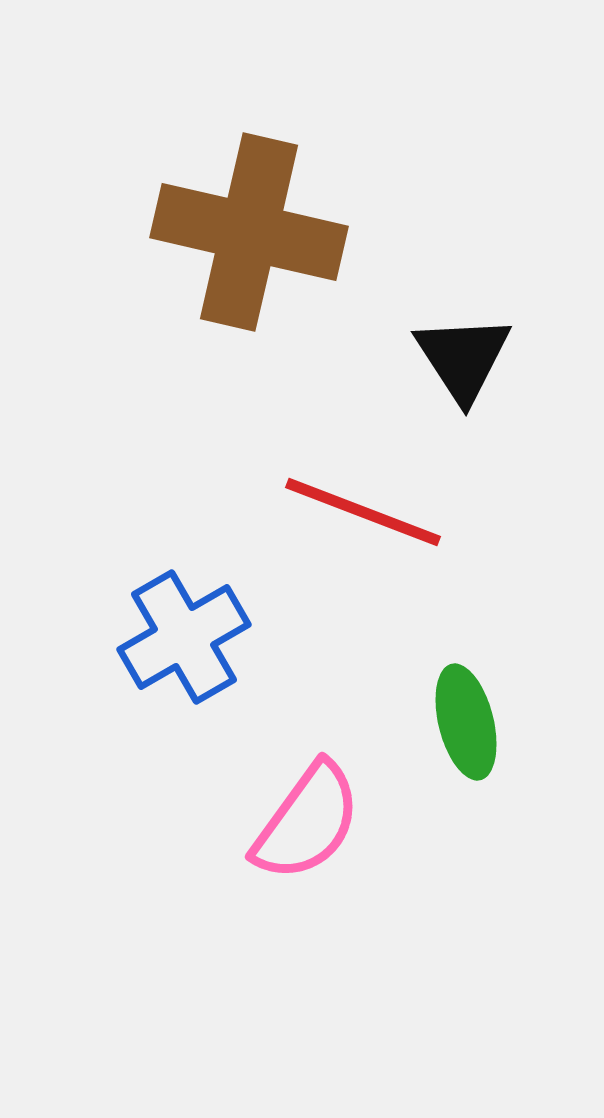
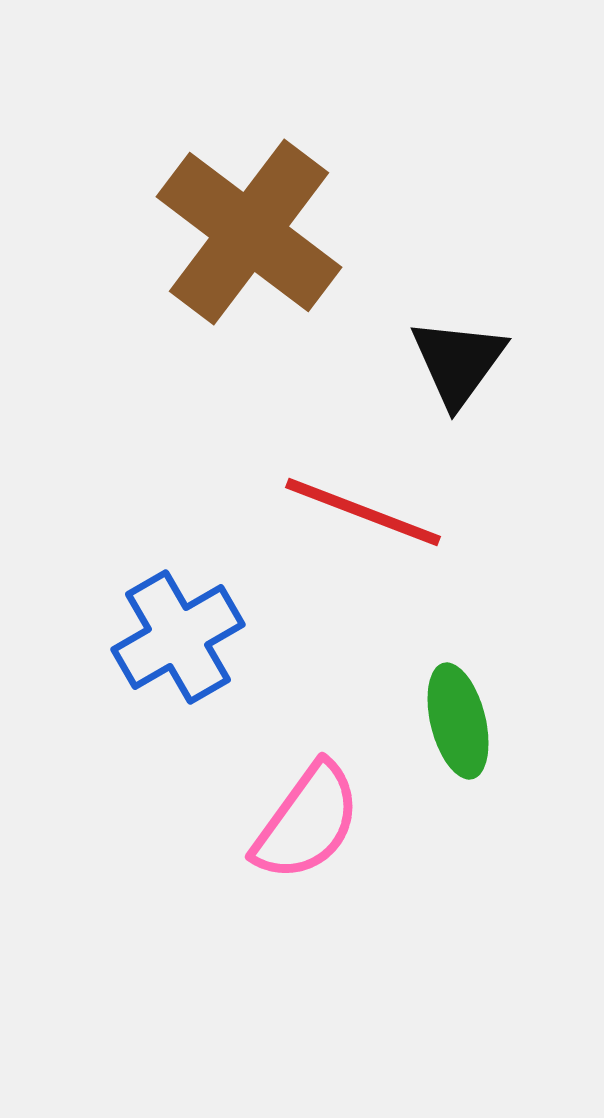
brown cross: rotated 24 degrees clockwise
black triangle: moved 5 px left, 4 px down; rotated 9 degrees clockwise
blue cross: moved 6 px left
green ellipse: moved 8 px left, 1 px up
